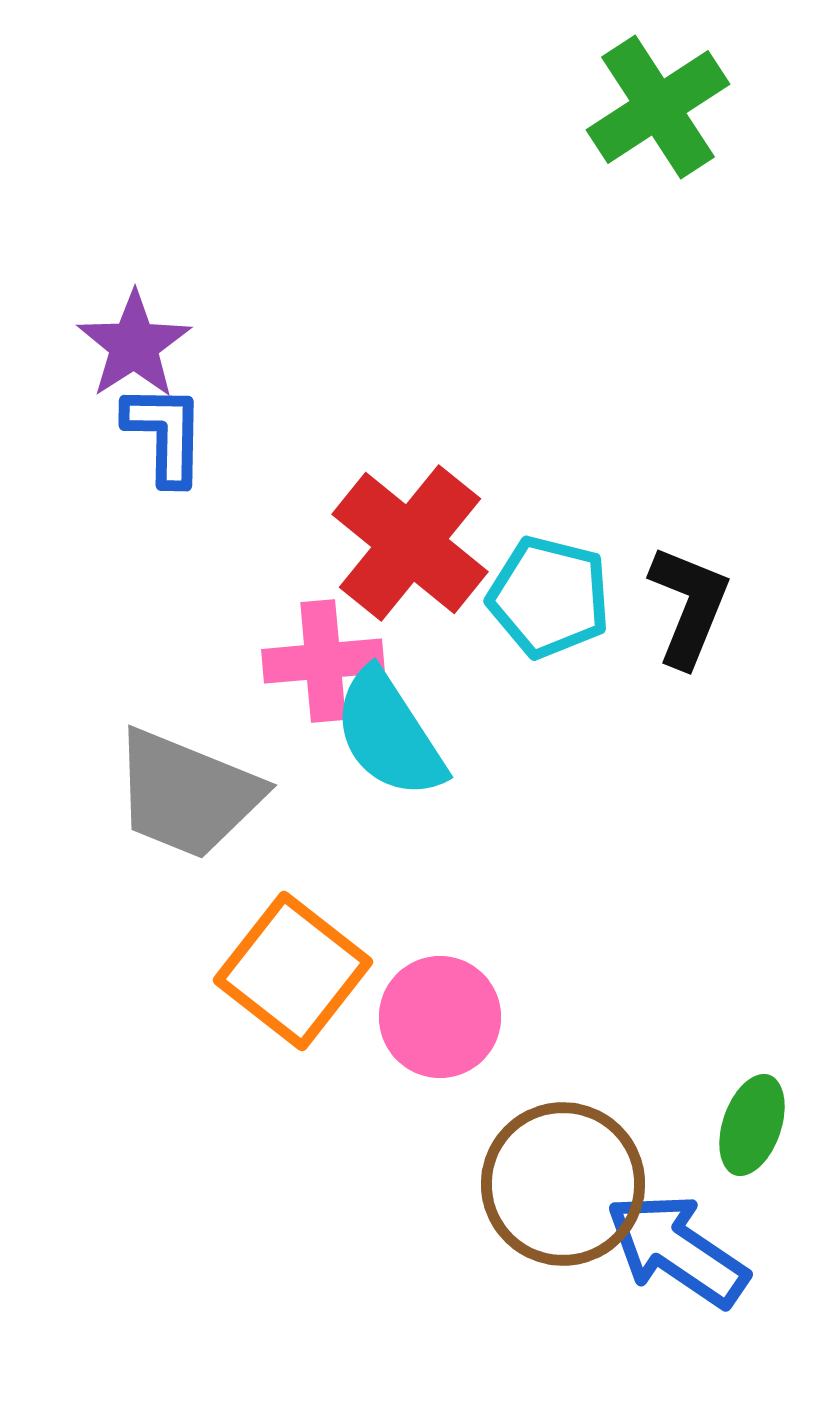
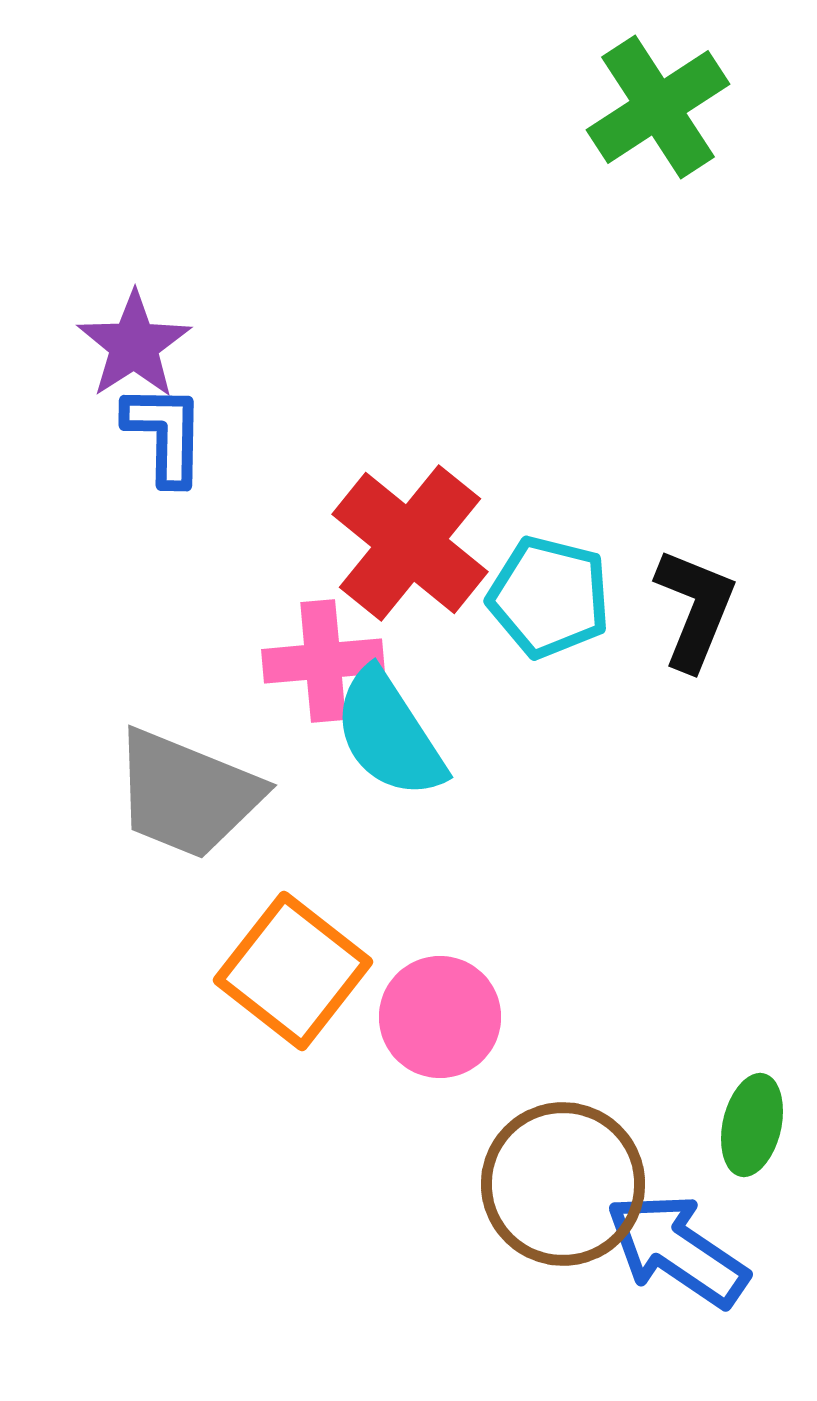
black L-shape: moved 6 px right, 3 px down
green ellipse: rotated 6 degrees counterclockwise
